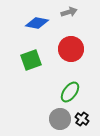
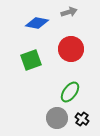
gray circle: moved 3 px left, 1 px up
